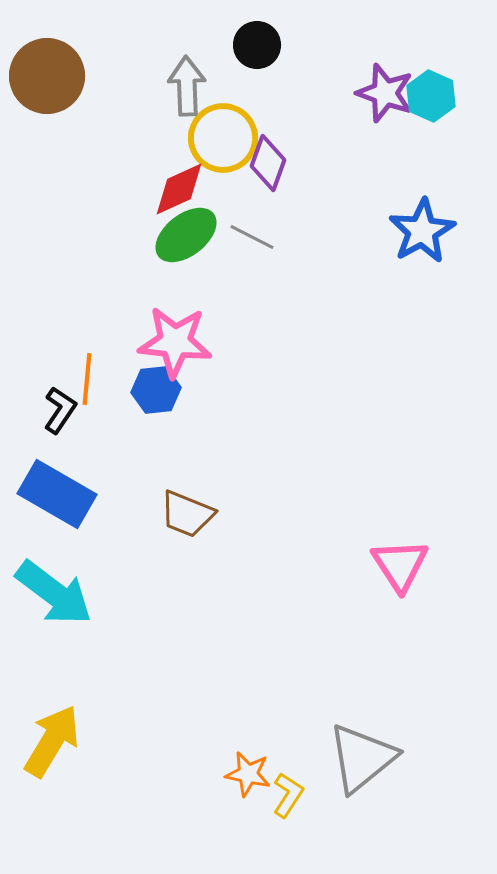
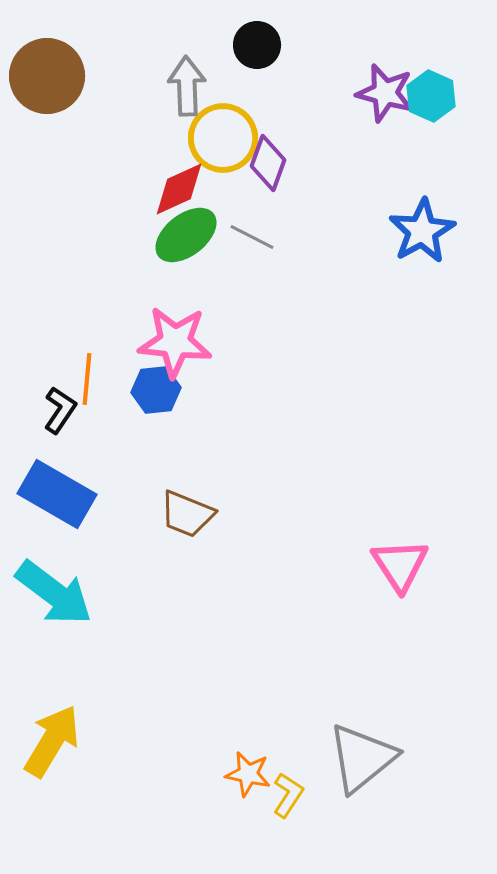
purple star: rotated 4 degrees counterclockwise
